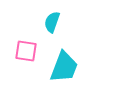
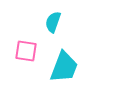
cyan semicircle: moved 1 px right
